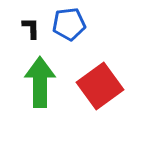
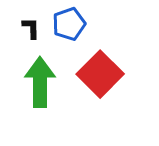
blue pentagon: rotated 12 degrees counterclockwise
red square: moved 12 px up; rotated 9 degrees counterclockwise
